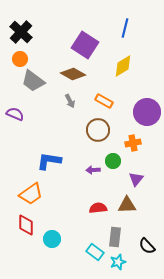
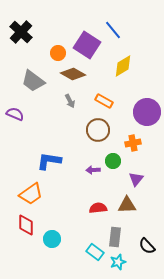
blue line: moved 12 px left, 2 px down; rotated 54 degrees counterclockwise
purple square: moved 2 px right
orange circle: moved 38 px right, 6 px up
